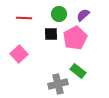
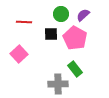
green circle: moved 2 px right
red line: moved 4 px down
pink pentagon: rotated 15 degrees counterclockwise
green rectangle: moved 3 px left, 2 px up; rotated 14 degrees clockwise
gray cross: rotated 12 degrees clockwise
